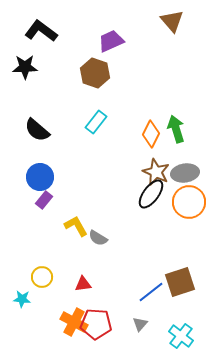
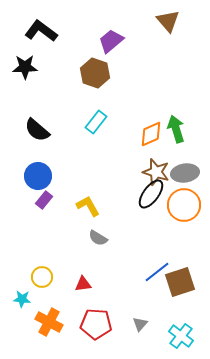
brown triangle: moved 4 px left
purple trapezoid: rotated 16 degrees counterclockwise
orange diamond: rotated 40 degrees clockwise
brown star: rotated 8 degrees counterclockwise
blue circle: moved 2 px left, 1 px up
orange circle: moved 5 px left, 3 px down
yellow L-shape: moved 12 px right, 20 px up
blue line: moved 6 px right, 20 px up
orange cross: moved 25 px left
